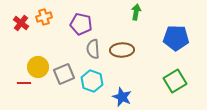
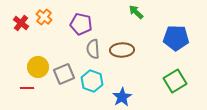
green arrow: rotated 56 degrees counterclockwise
orange cross: rotated 35 degrees counterclockwise
red line: moved 3 px right, 5 px down
blue star: rotated 18 degrees clockwise
